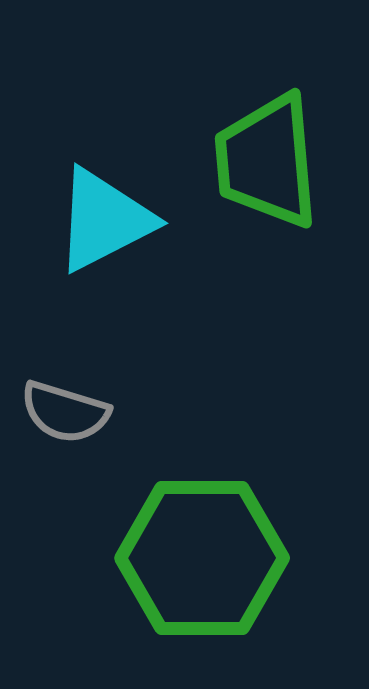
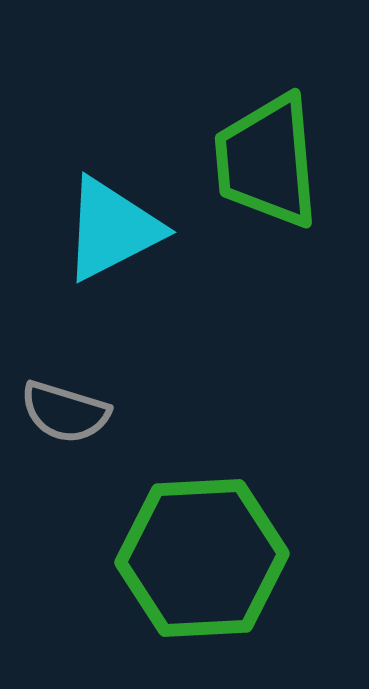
cyan triangle: moved 8 px right, 9 px down
green hexagon: rotated 3 degrees counterclockwise
